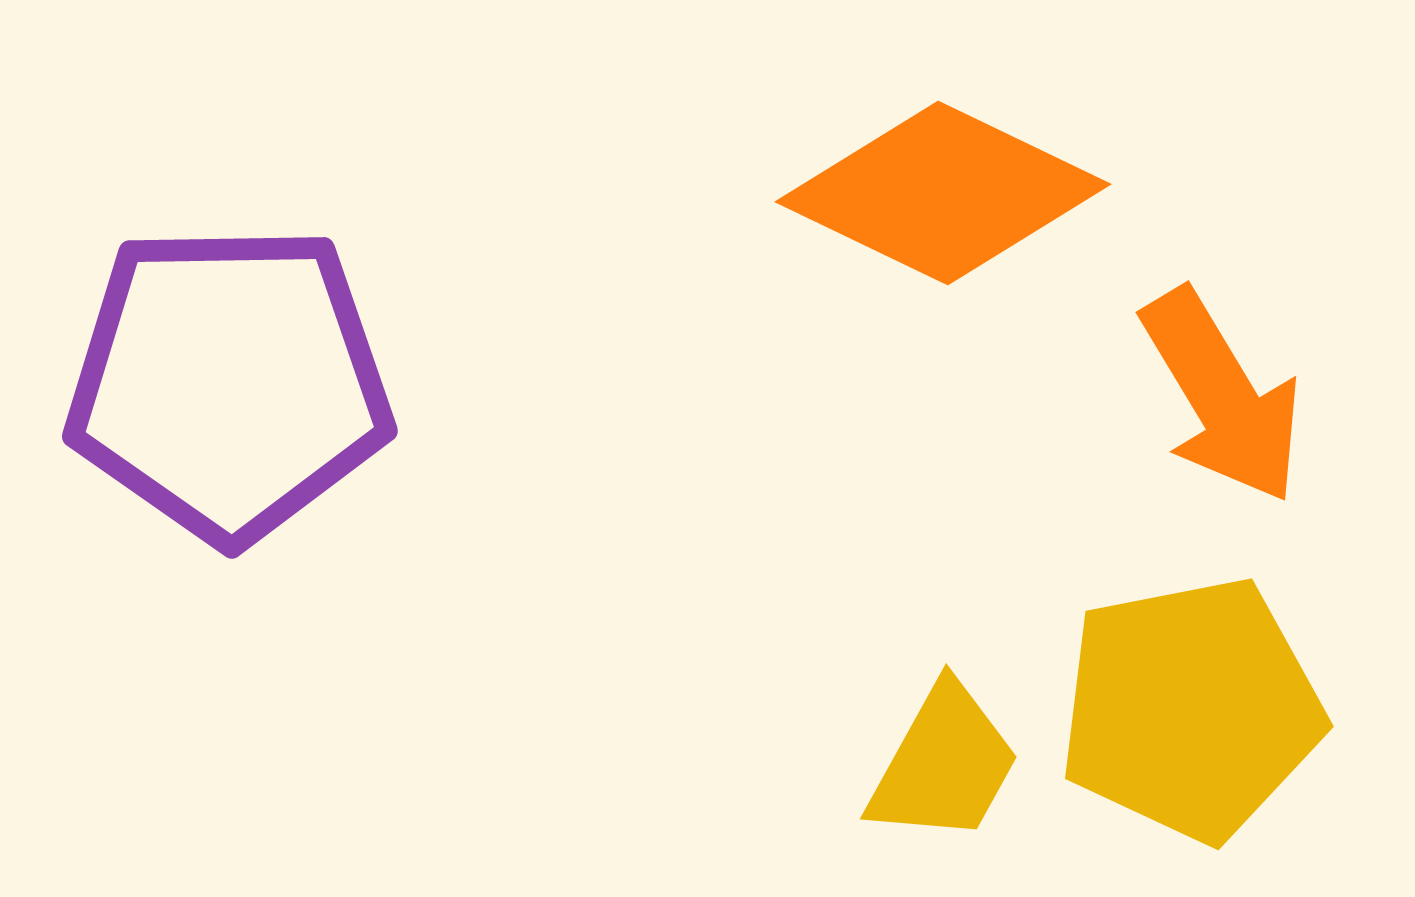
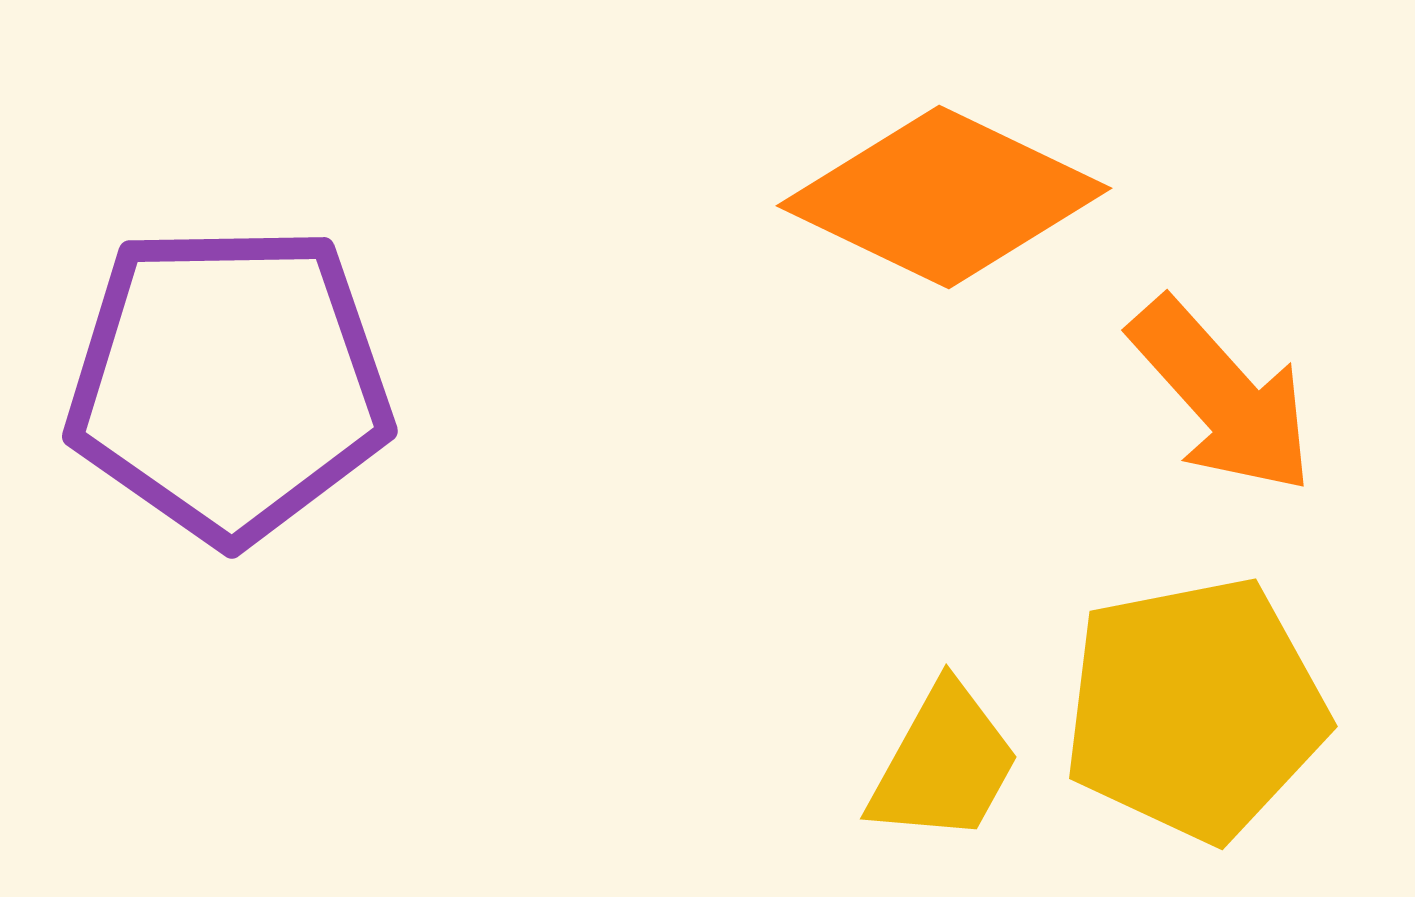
orange diamond: moved 1 px right, 4 px down
orange arrow: rotated 11 degrees counterclockwise
yellow pentagon: moved 4 px right
